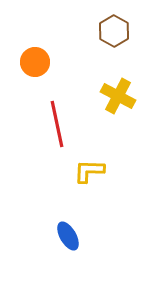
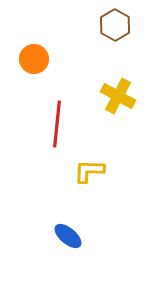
brown hexagon: moved 1 px right, 6 px up
orange circle: moved 1 px left, 3 px up
red line: rotated 18 degrees clockwise
blue ellipse: rotated 20 degrees counterclockwise
